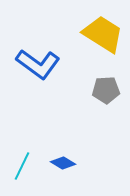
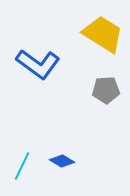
blue diamond: moved 1 px left, 2 px up
